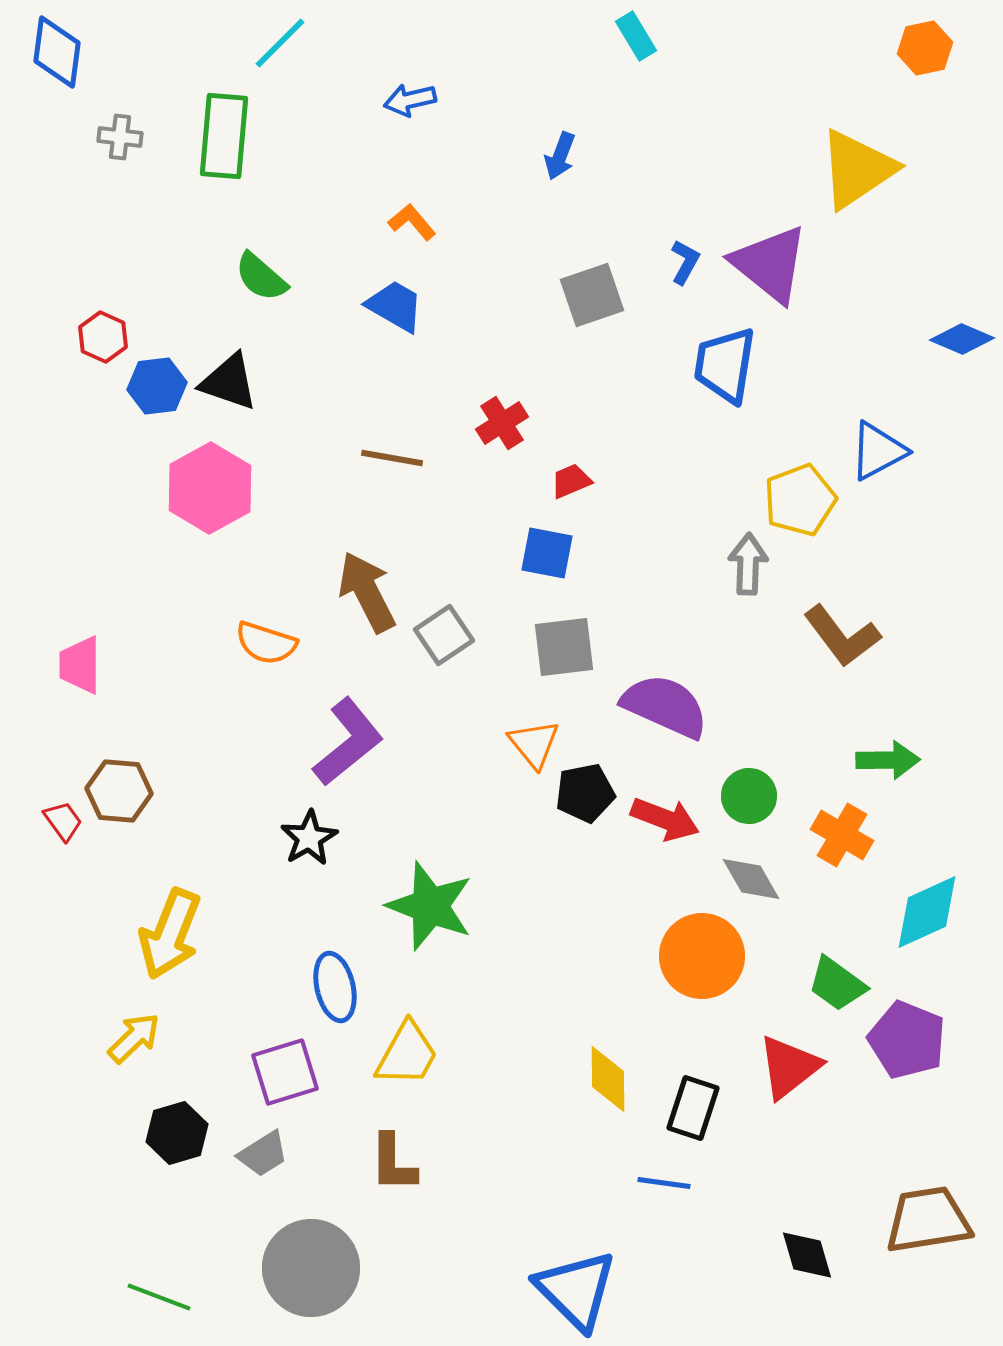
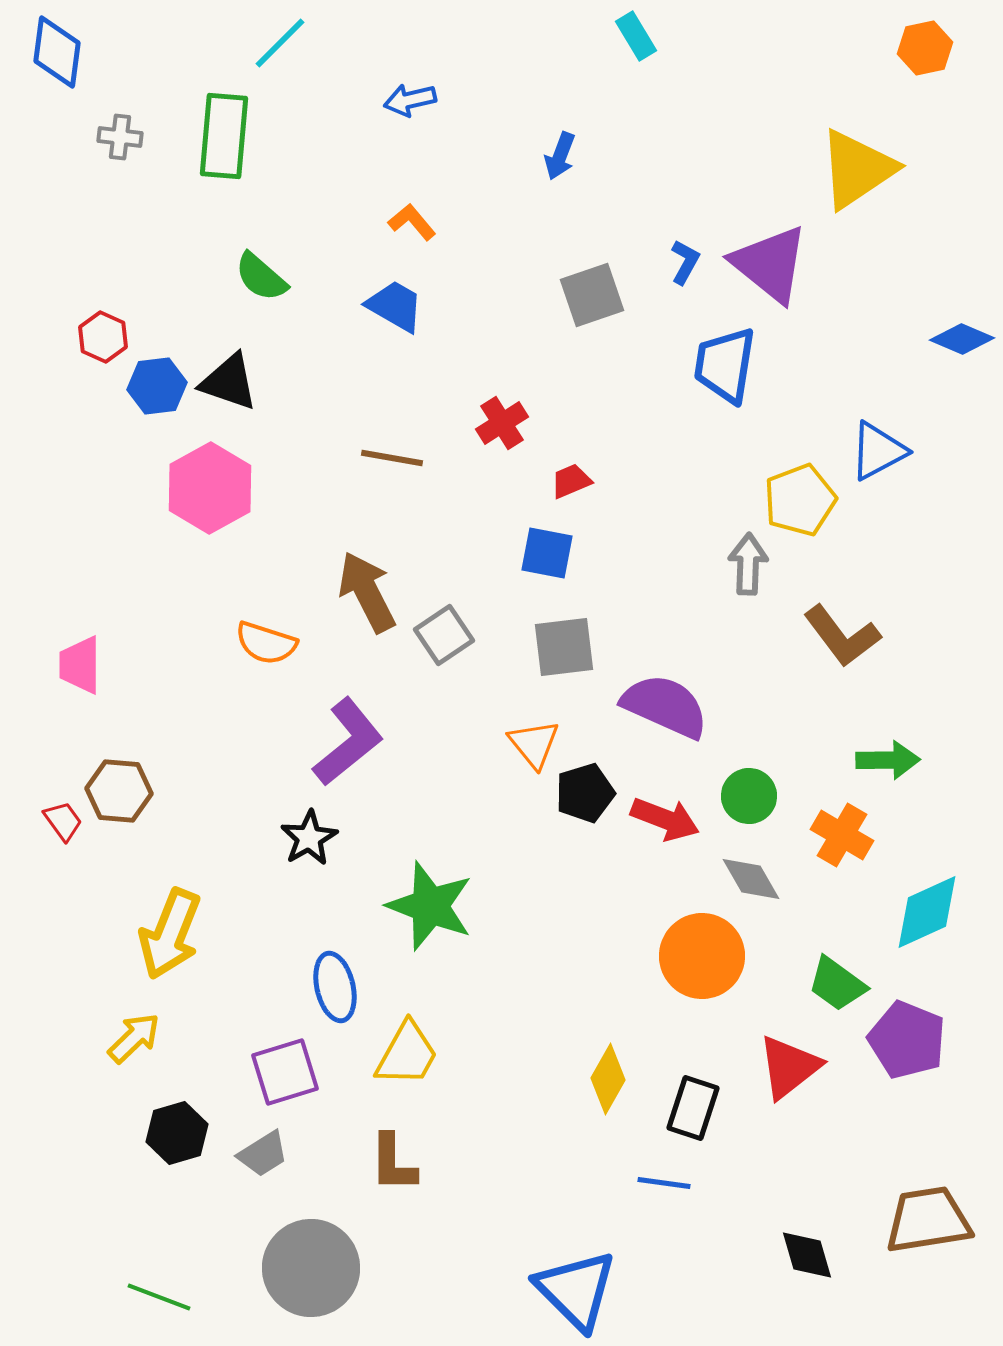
black pentagon at (585, 793): rotated 6 degrees counterclockwise
yellow diamond at (608, 1079): rotated 30 degrees clockwise
